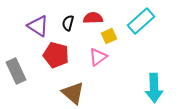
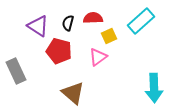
red pentagon: moved 3 px right, 4 px up
